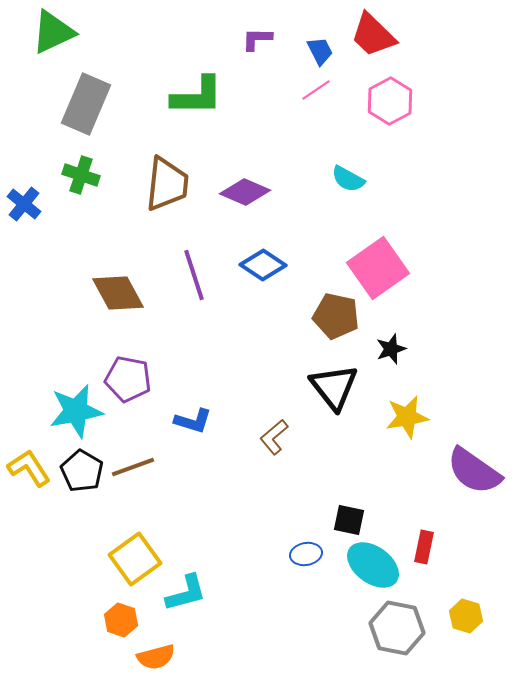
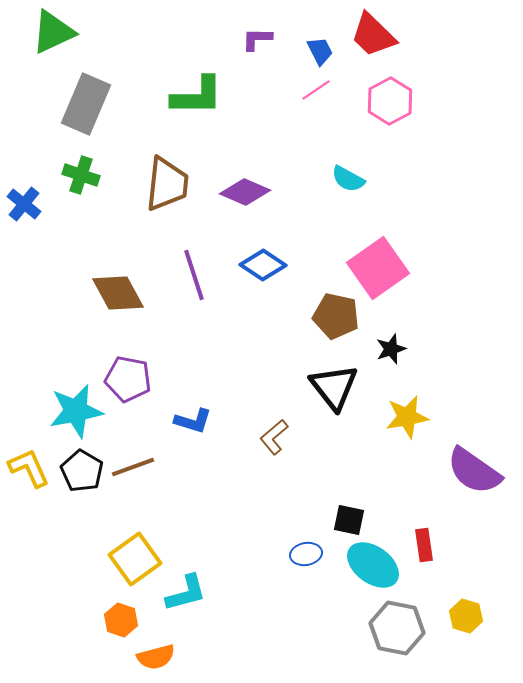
yellow L-shape: rotated 9 degrees clockwise
red rectangle: moved 2 px up; rotated 20 degrees counterclockwise
